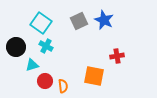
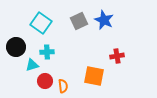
cyan cross: moved 1 px right, 6 px down; rotated 32 degrees counterclockwise
